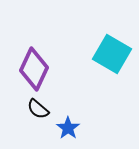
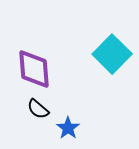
cyan square: rotated 15 degrees clockwise
purple diamond: rotated 30 degrees counterclockwise
